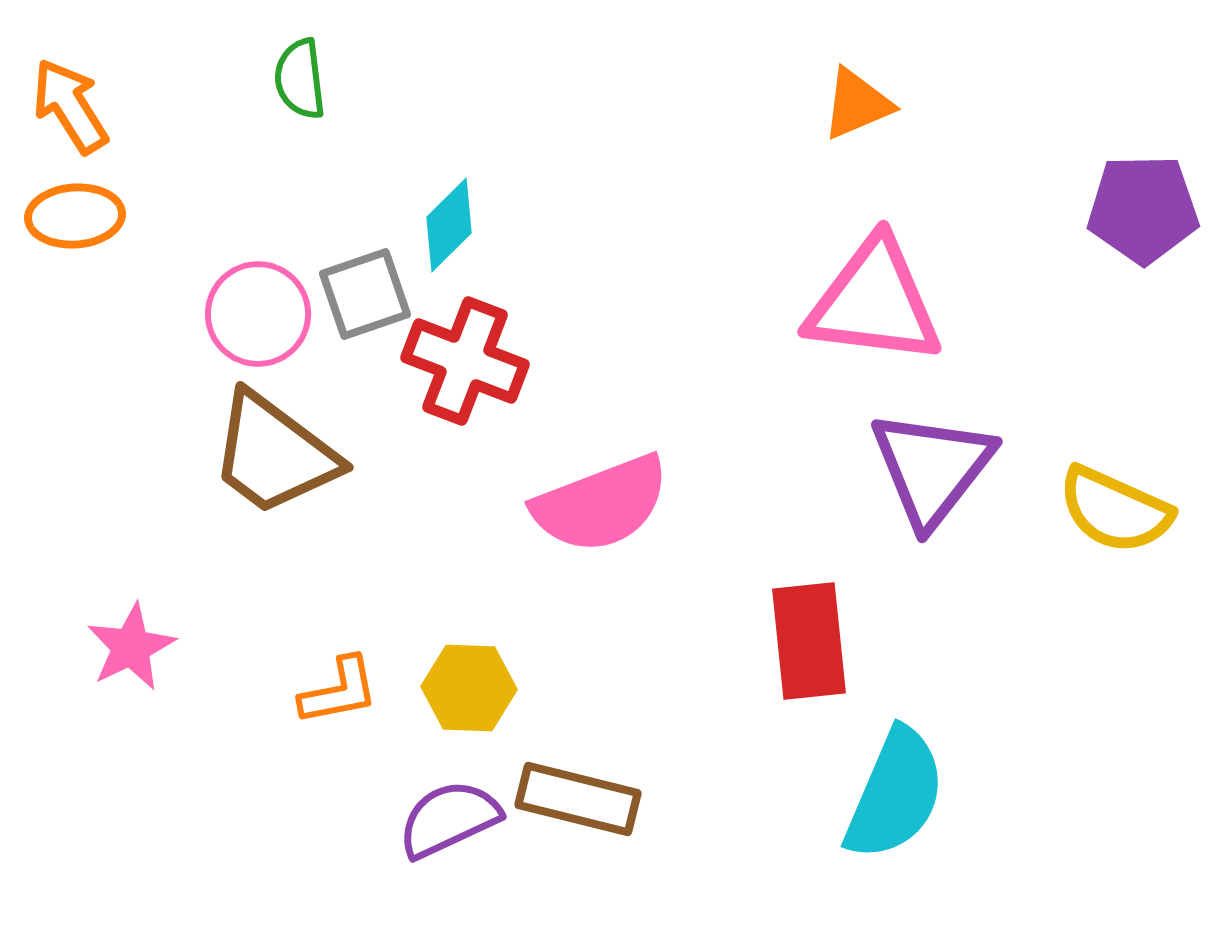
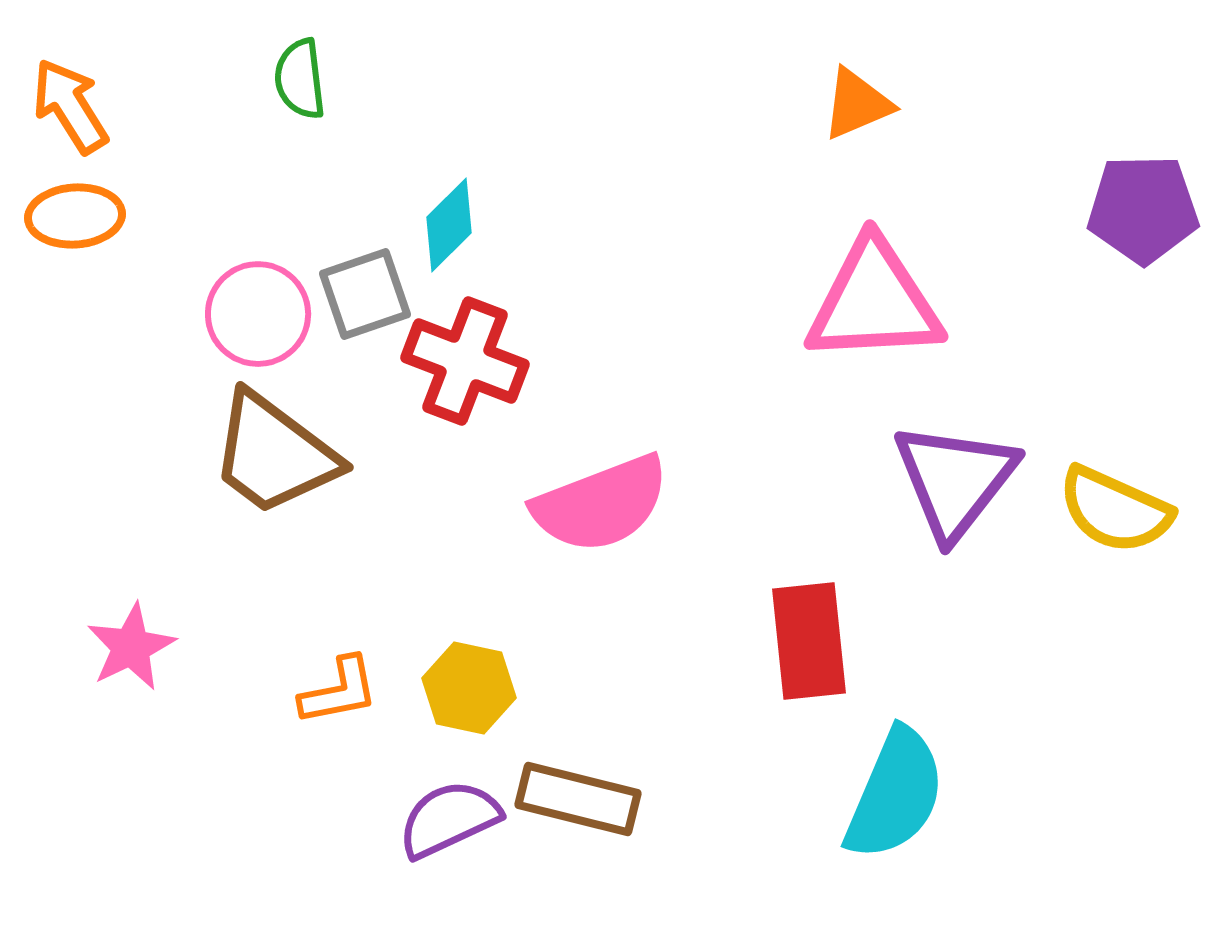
pink triangle: rotated 10 degrees counterclockwise
purple triangle: moved 23 px right, 12 px down
yellow hexagon: rotated 10 degrees clockwise
